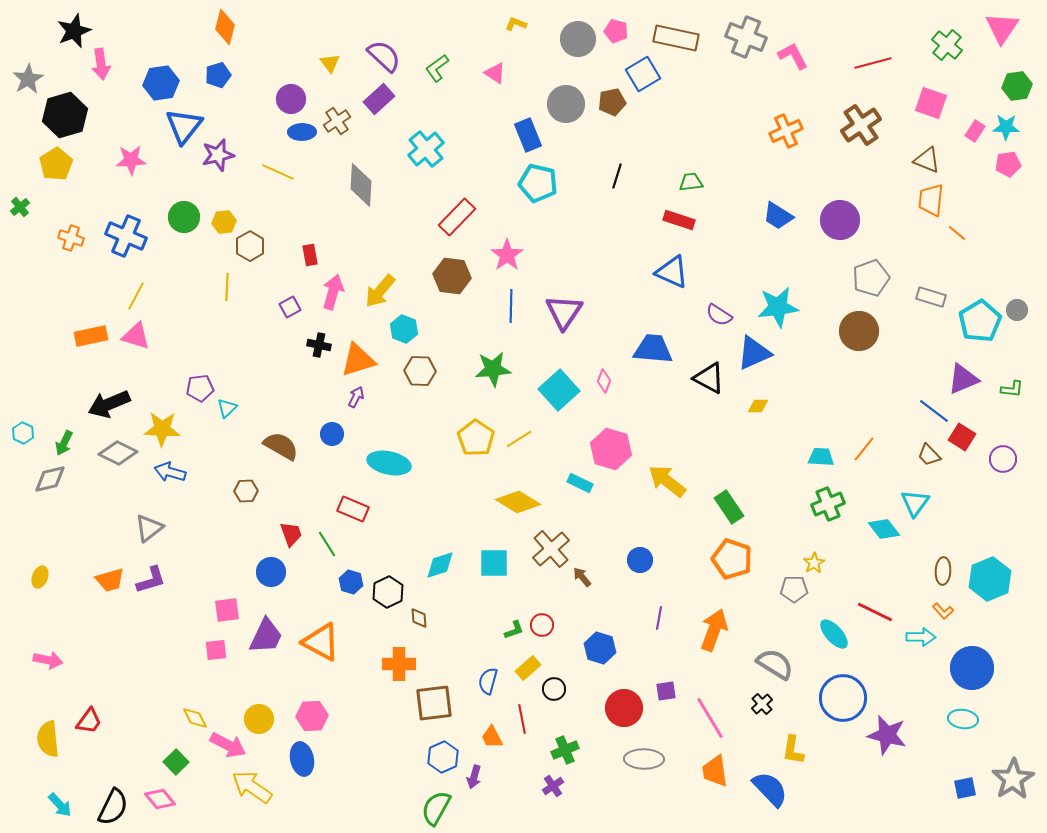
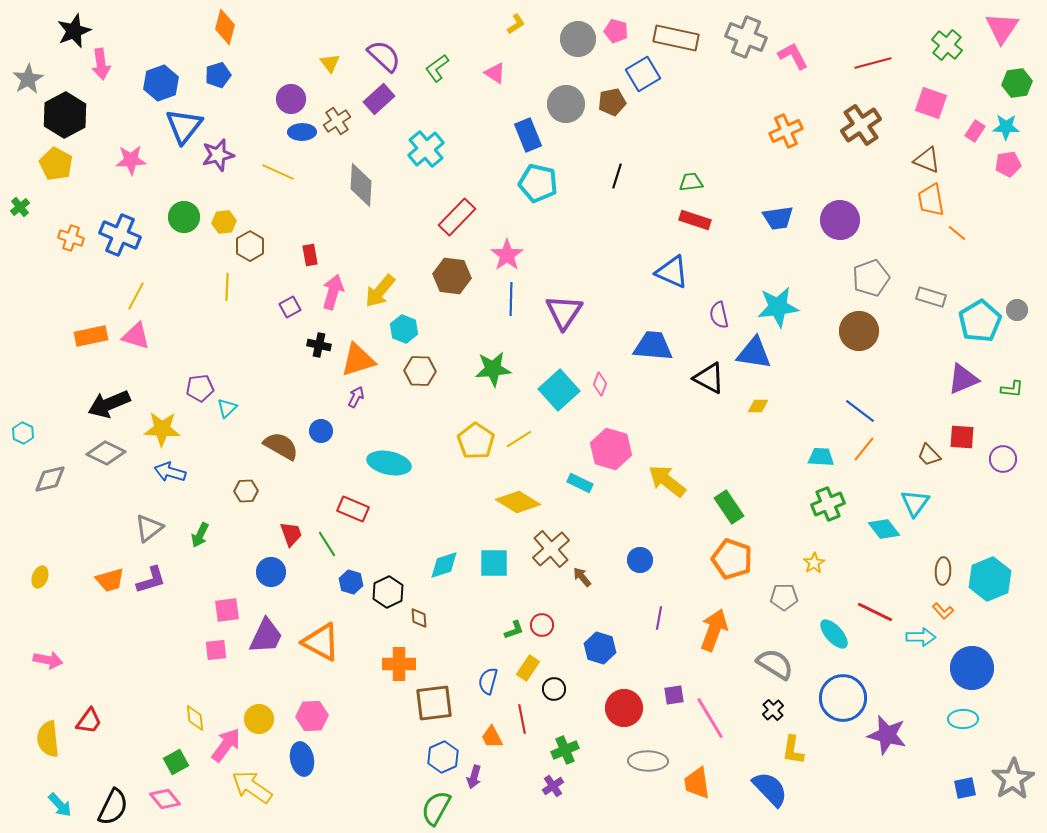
yellow L-shape at (516, 24): rotated 125 degrees clockwise
blue hexagon at (161, 83): rotated 12 degrees counterclockwise
green hexagon at (1017, 86): moved 3 px up
black hexagon at (65, 115): rotated 12 degrees counterclockwise
yellow pentagon at (56, 164): rotated 12 degrees counterclockwise
orange trapezoid at (931, 200): rotated 16 degrees counterclockwise
blue trapezoid at (778, 216): moved 2 px down; rotated 40 degrees counterclockwise
red rectangle at (679, 220): moved 16 px right
blue cross at (126, 236): moved 6 px left, 1 px up
blue line at (511, 306): moved 7 px up
purple semicircle at (719, 315): rotated 44 degrees clockwise
blue trapezoid at (653, 349): moved 3 px up
blue triangle at (754, 353): rotated 33 degrees clockwise
pink diamond at (604, 381): moved 4 px left, 3 px down
blue line at (934, 411): moved 74 px left
blue circle at (332, 434): moved 11 px left, 3 px up
red square at (962, 437): rotated 28 degrees counterclockwise
yellow pentagon at (476, 438): moved 3 px down
green arrow at (64, 443): moved 136 px right, 92 px down
gray diamond at (118, 453): moved 12 px left
cyan diamond at (440, 565): moved 4 px right
gray pentagon at (794, 589): moved 10 px left, 8 px down
yellow rectangle at (528, 668): rotated 15 degrees counterclockwise
purple square at (666, 691): moved 8 px right, 4 px down
black cross at (762, 704): moved 11 px right, 6 px down
yellow diamond at (195, 718): rotated 20 degrees clockwise
cyan ellipse at (963, 719): rotated 8 degrees counterclockwise
pink arrow at (228, 745): moved 2 px left; rotated 81 degrees counterclockwise
gray ellipse at (644, 759): moved 4 px right, 2 px down
green square at (176, 762): rotated 15 degrees clockwise
orange trapezoid at (715, 771): moved 18 px left, 12 px down
pink diamond at (160, 799): moved 5 px right
